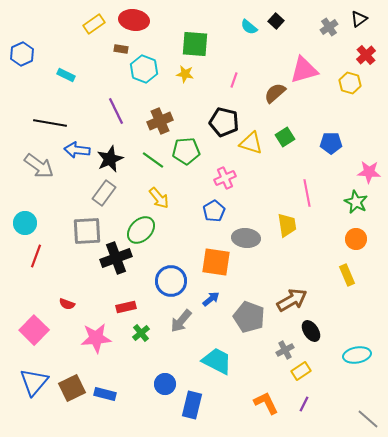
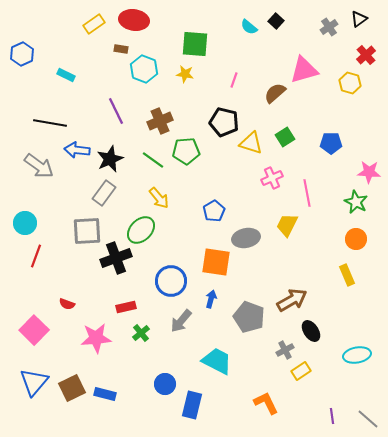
pink cross at (225, 178): moved 47 px right
yellow trapezoid at (287, 225): rotated 145 degrees counterclockwise
gray ellipse at (246, 238): rotated 16 degrees counterclockwise
blue arrow at (211, 299): rotated 36 degrees counterclockwise
purple line at (304, 404): moved 28 px right, 12 px down; rotated 35 degrees counterclockwise
